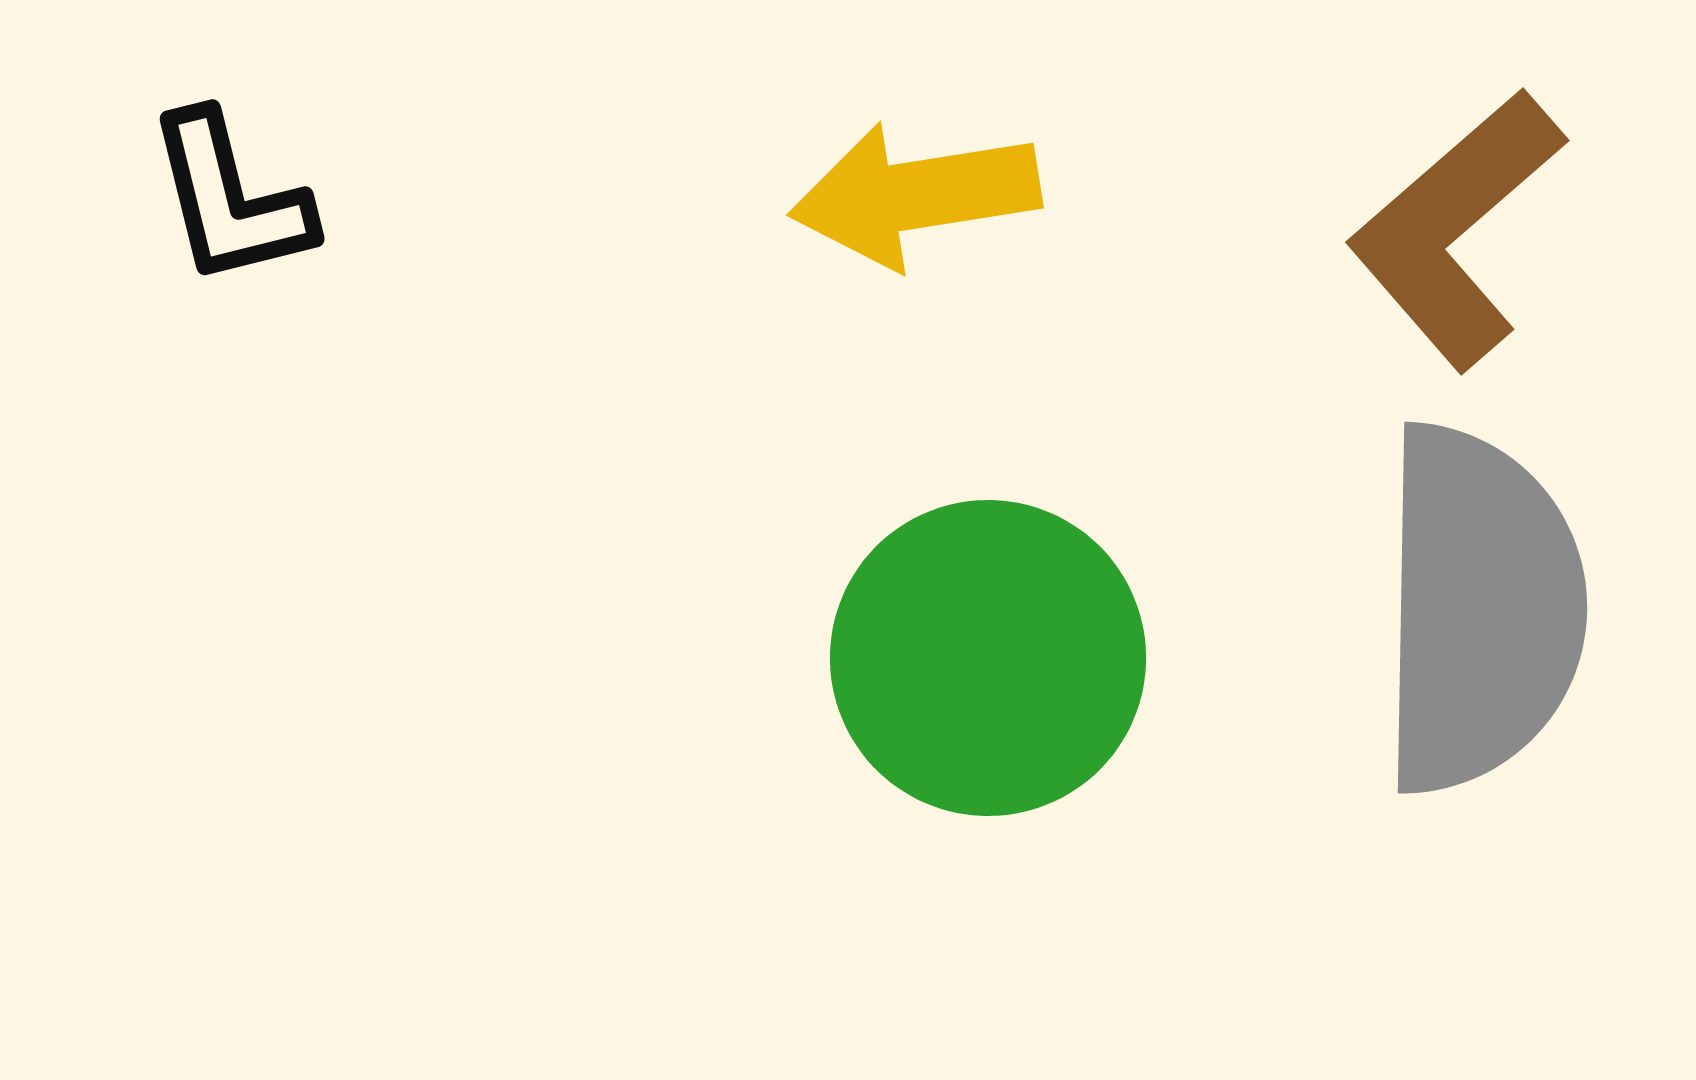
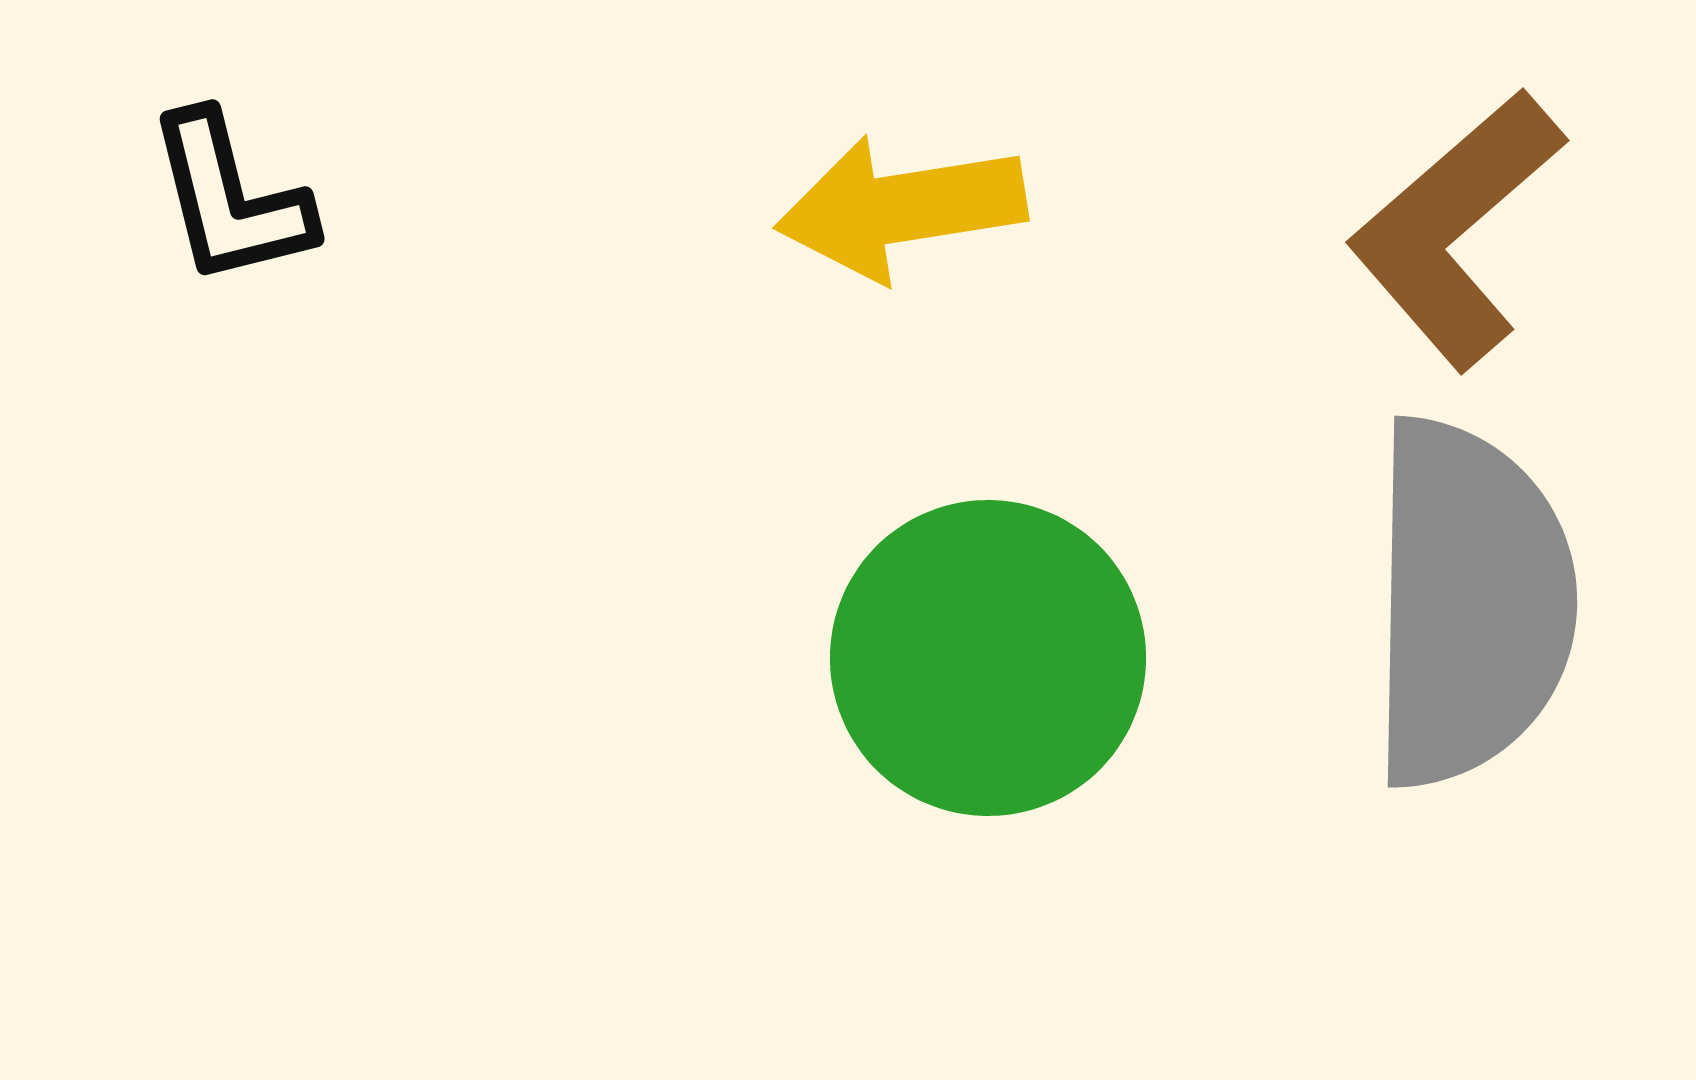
yellow arrow: moved 14 px left, 13 px down
gray semicircle: moved 10 px left, 6 px up
